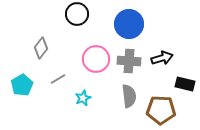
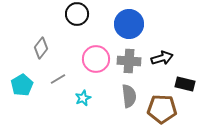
brown pentagon: moved 1 px right, 1 px up
